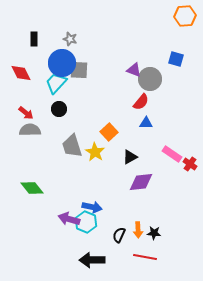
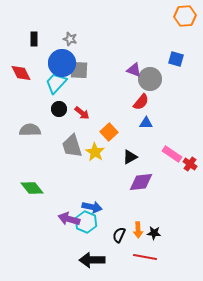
red arrow: moved 56 px right
